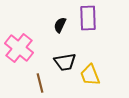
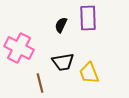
black semicircle: moved 1 px right
pink cross: rotated 12 degrees counterclockwise
black trapezoid: moved 2 px left
yellow trapezoid: moved 1 px left, 2 px up
